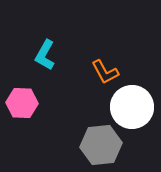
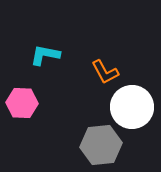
cyan L-shape: rotated 72 degrees clockwise
